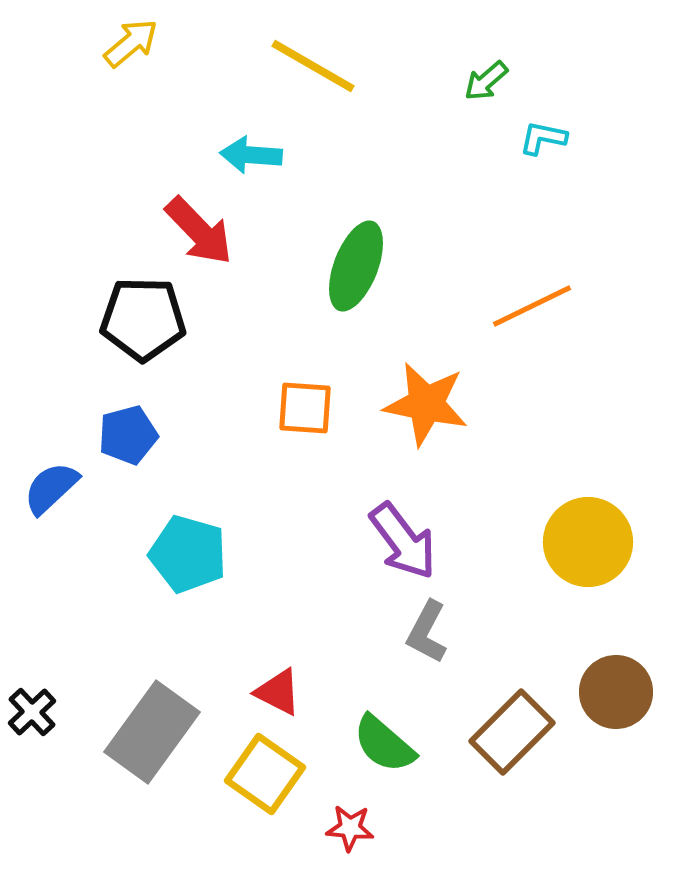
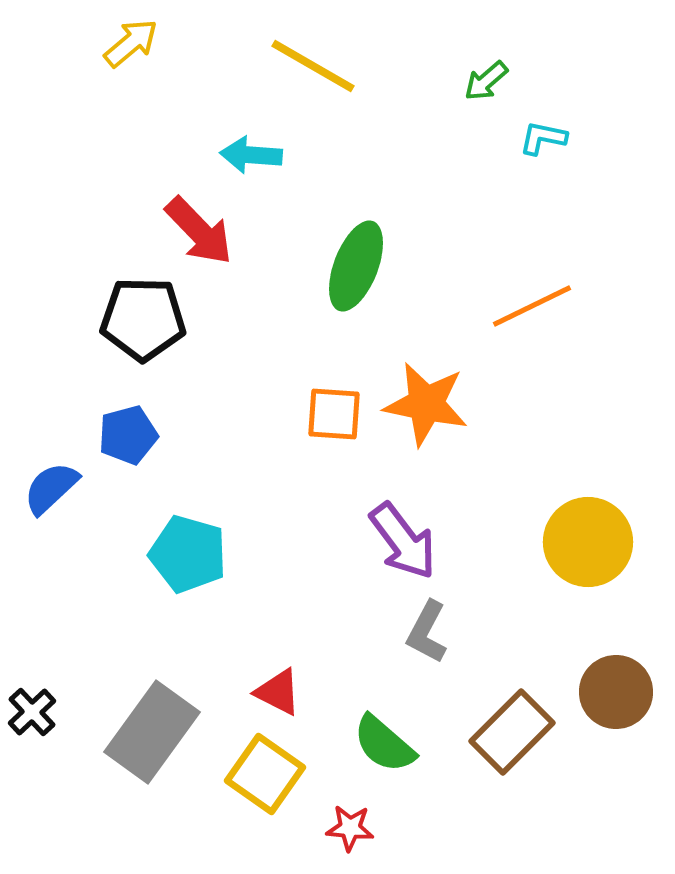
orange square: moved 29 px right, 6 px down
